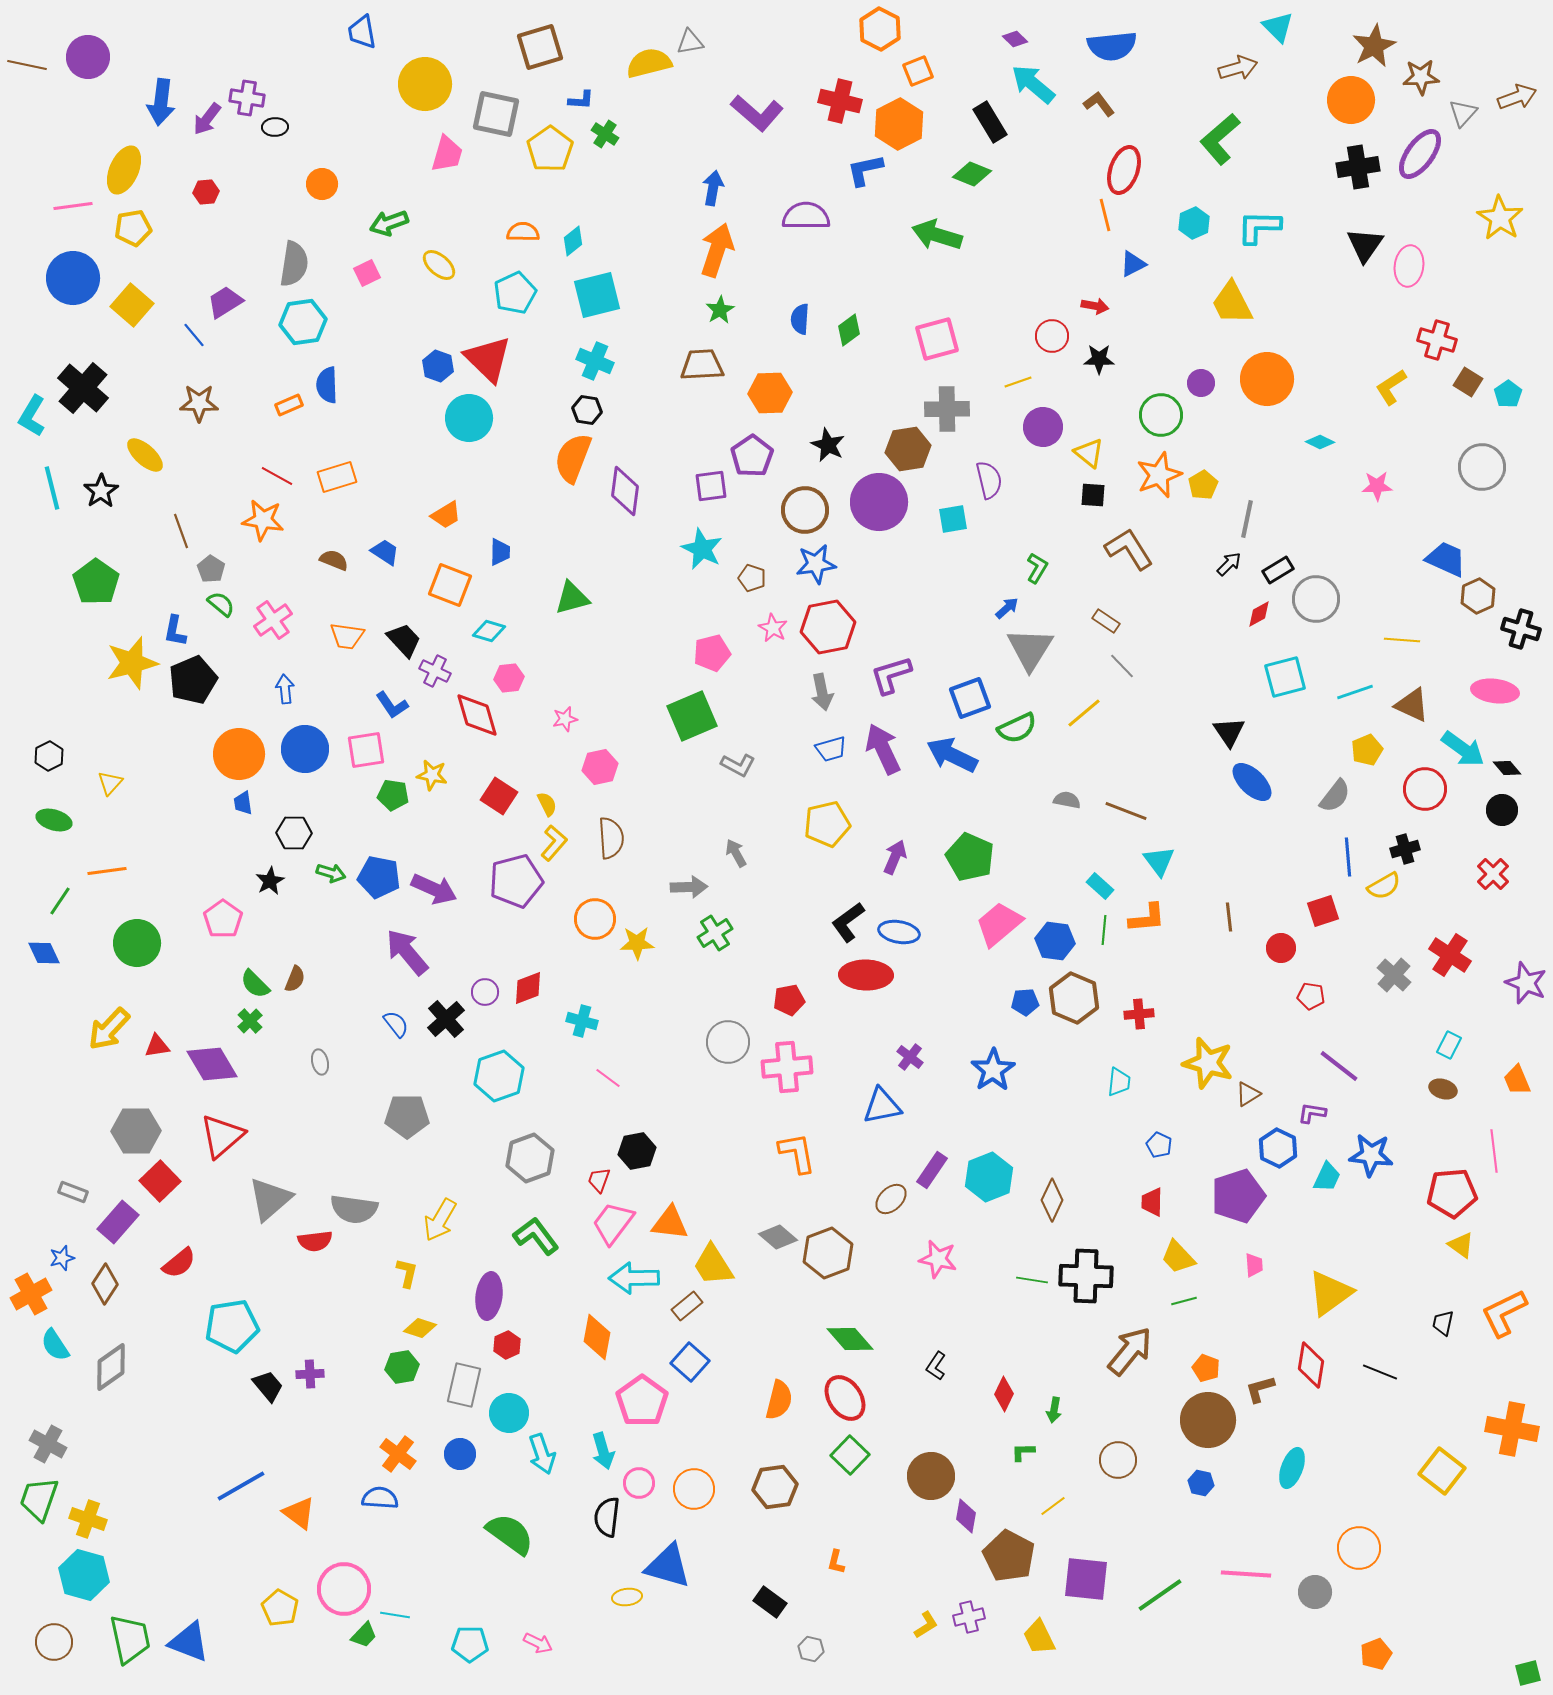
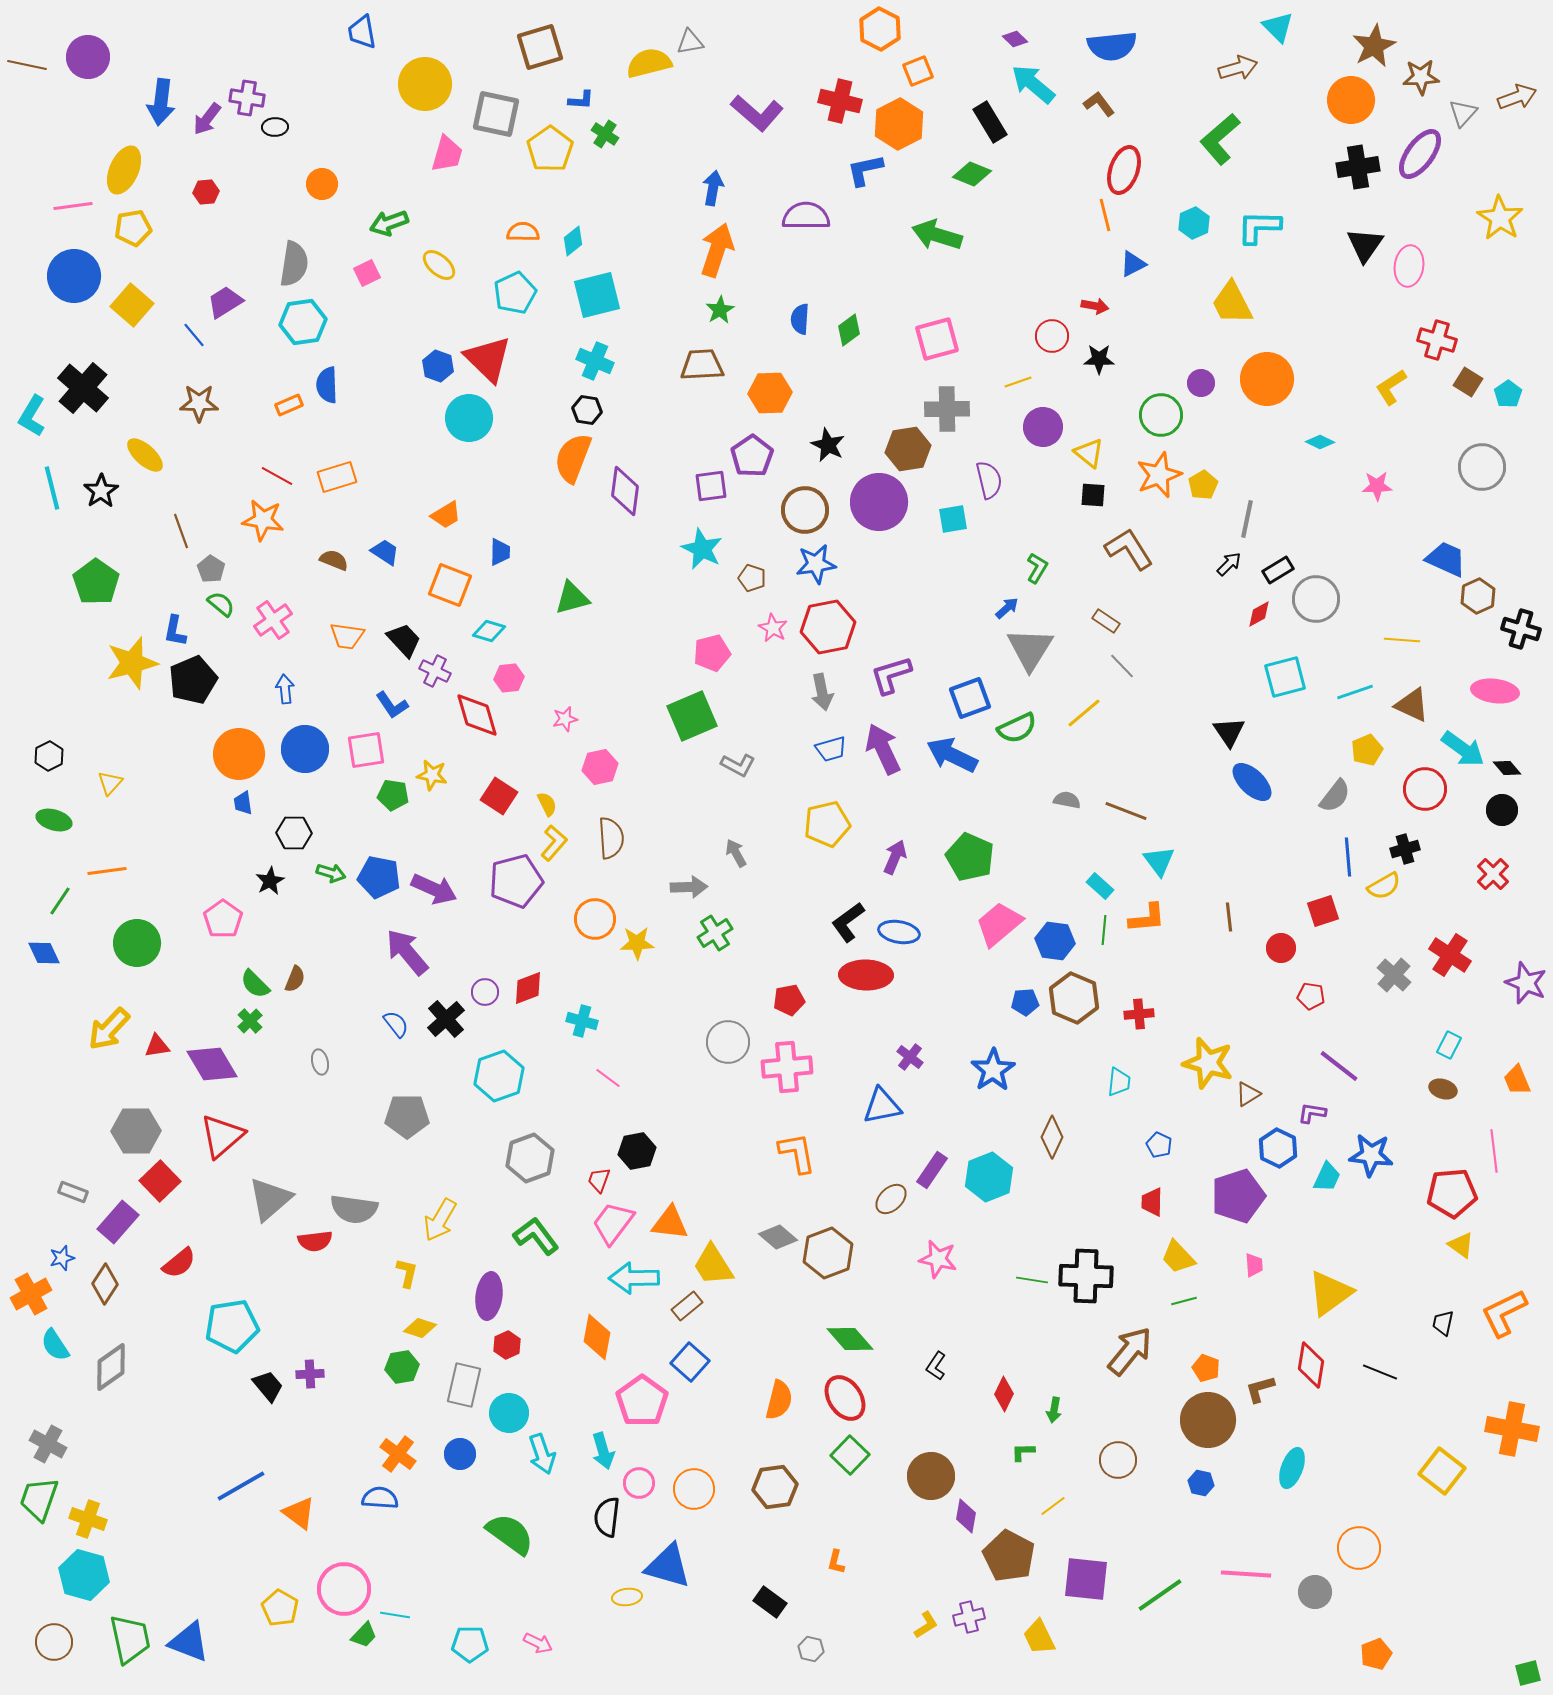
blue circle at (73, 278): moved 1 px right, 2 px up
brown diamond at (1052, 1200): moved 63 px up
